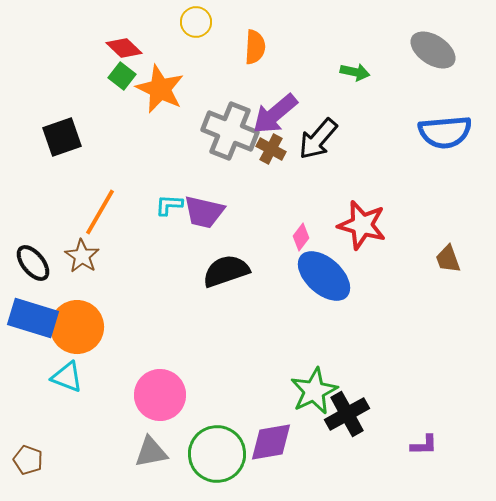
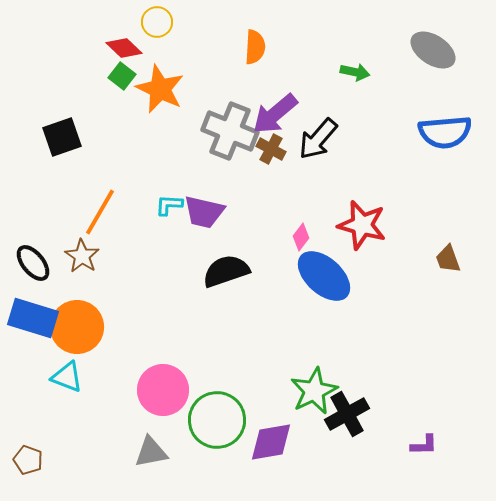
yellow circle: moved 39 px left
pink circle: moved 3 px right, 5 px up
green circle: moved 34 px up
